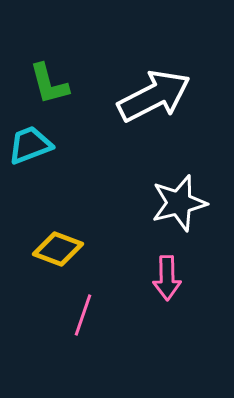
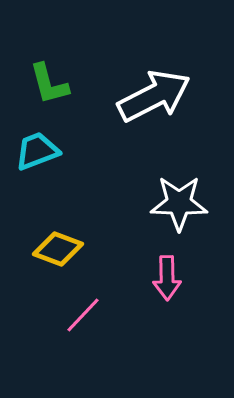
cyan trapezoid: moved 7 px right, 6 px down
white star: rotated 16 degrees clockwise
pink line: rotated 24 degrees clockwise
